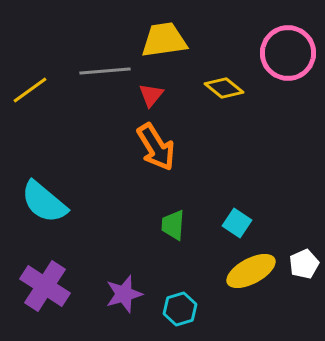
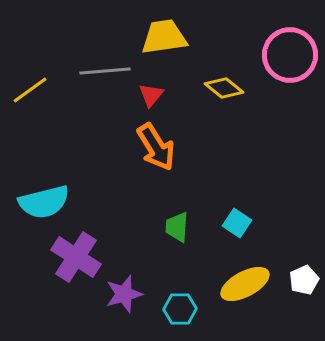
yellow trapezoid: moved 3 px up
pink circle: moved 2 px right, 2 px down
cyan semicircle: rotated 54 degrees counterclockwise
green trapezoid: moved 4 px right, 2 px down
white pentagon: moved 16 px down
yellow ellipse: moved 6 px left, 13 px down
purple cross: moved 31 px right, 29 px up
cyan hexagon: rotated 16 degrees clockwise
